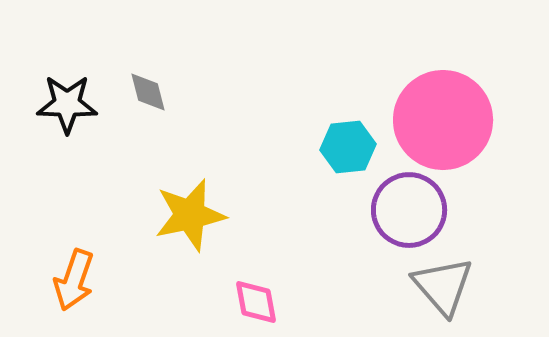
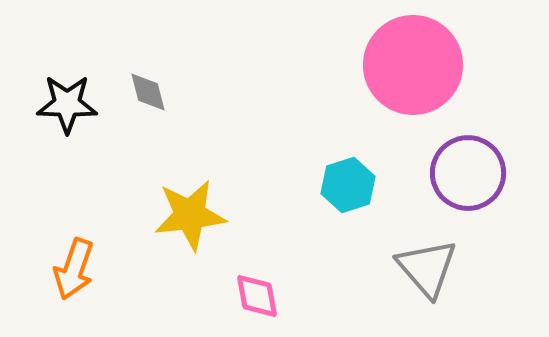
pink circle: moved 30 px left, 55 px up
cyan hexagon: moved 38 px down; rotated 12 degrees counterclockwise
purple circle: moved 59 px right, 37 px up
yellow star: rotated 6 degrees clockwise
orange arrow: moved 11 px up
gray triangle: moved 16 px left, 18 px up
pink diamond: moved 1 px right, 6 px up
